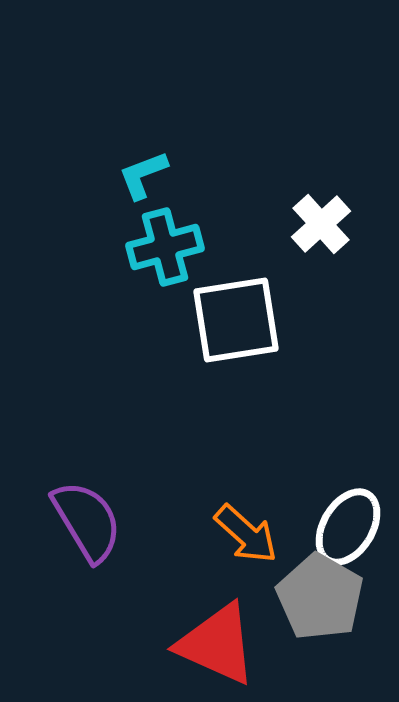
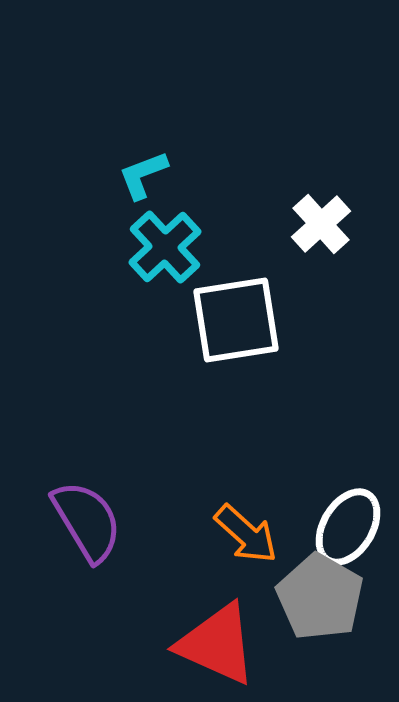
cyan cross: rotated 28 degrees counterclockwise
